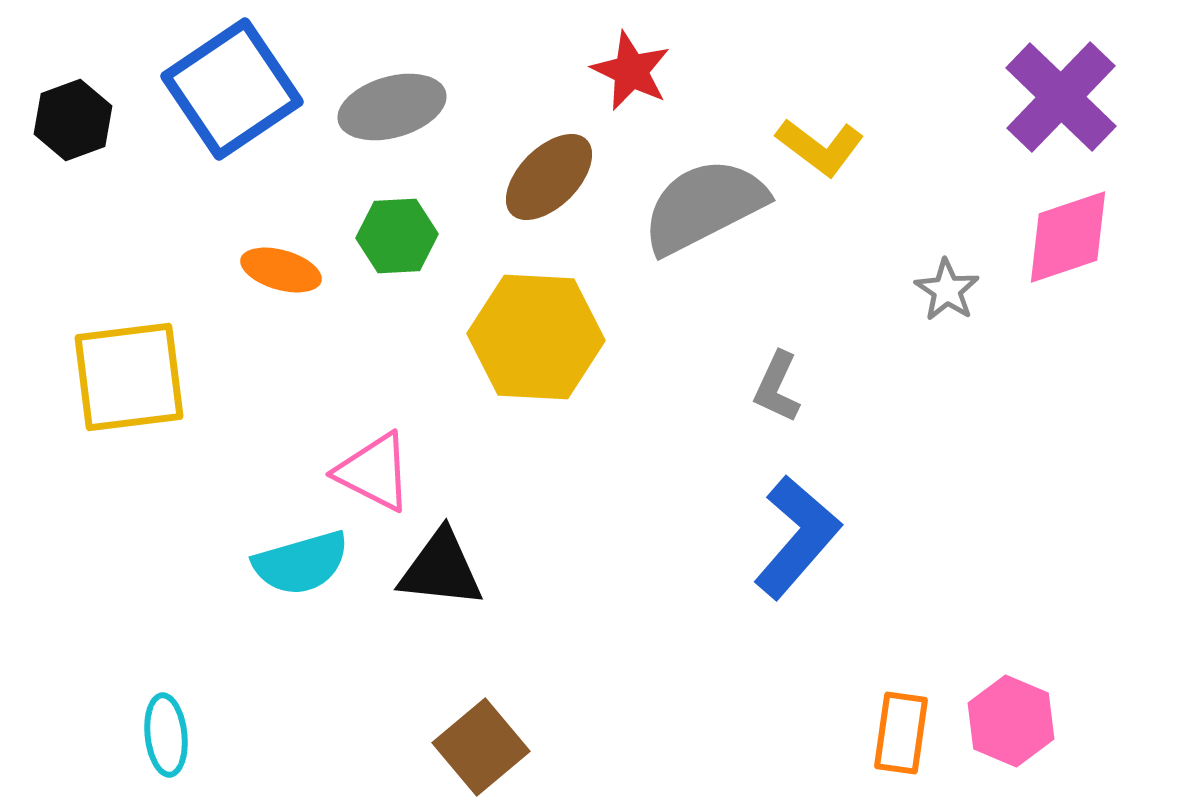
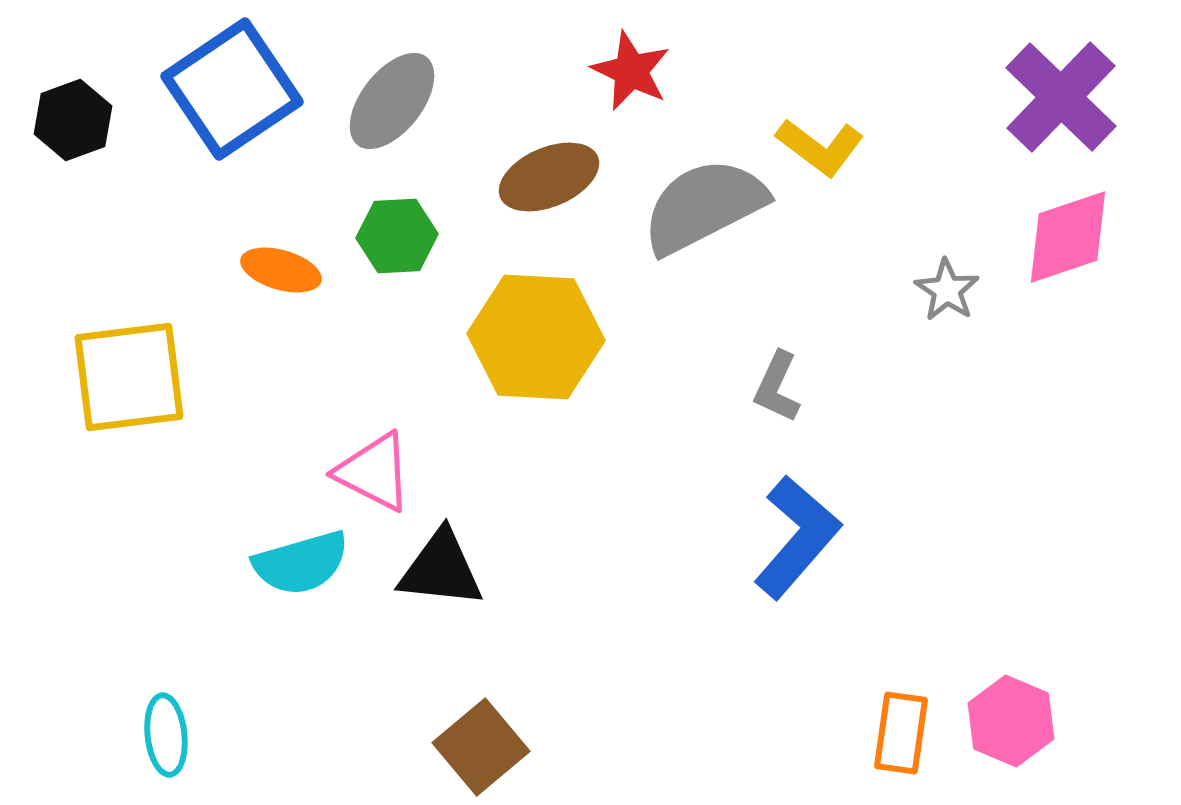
gray ellipse: moved 6 px up; rotated 36 degrees counterclockwise
brown ellipse: rotated 22 degrees clockwise
